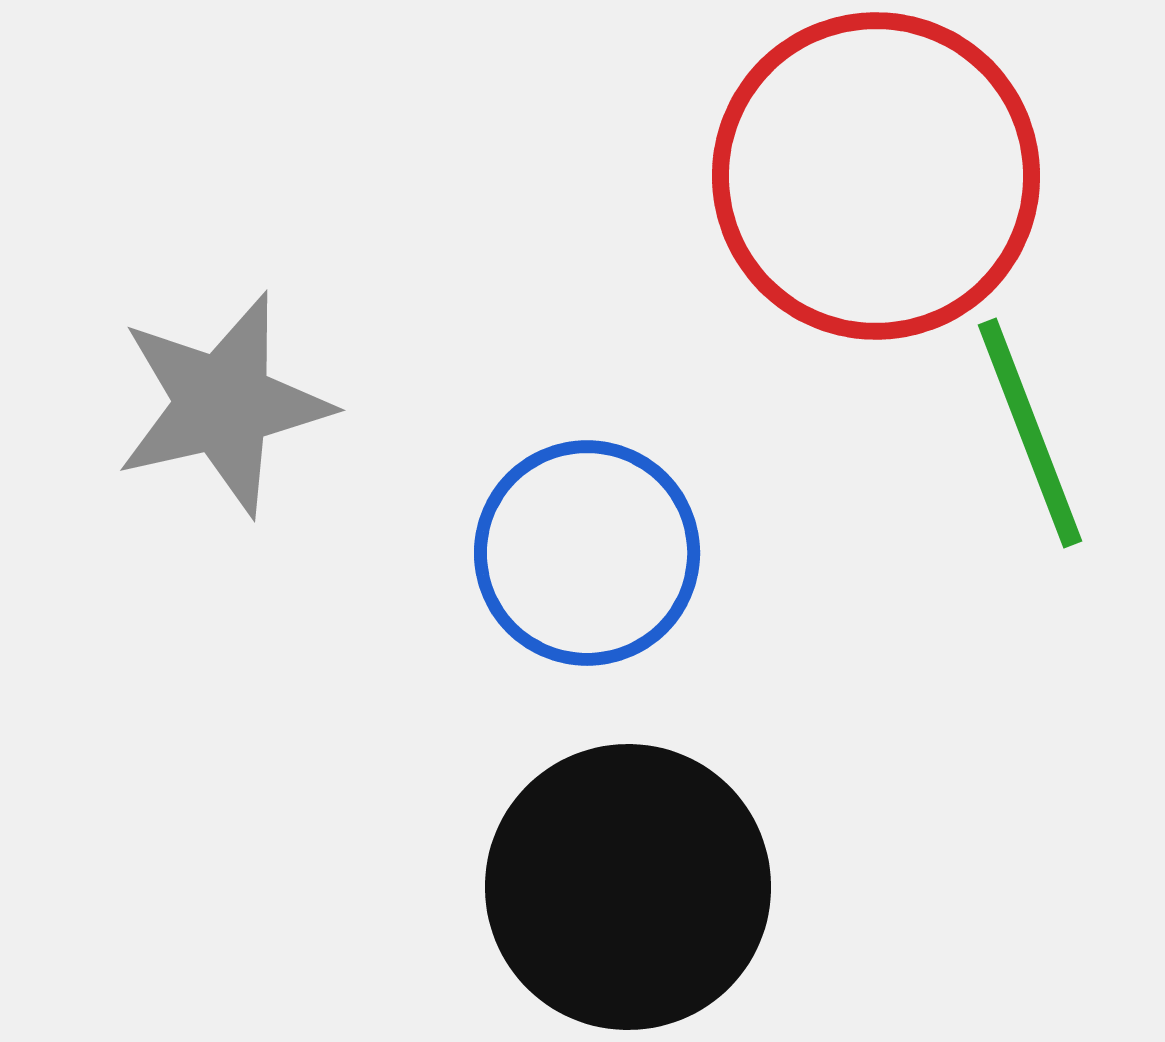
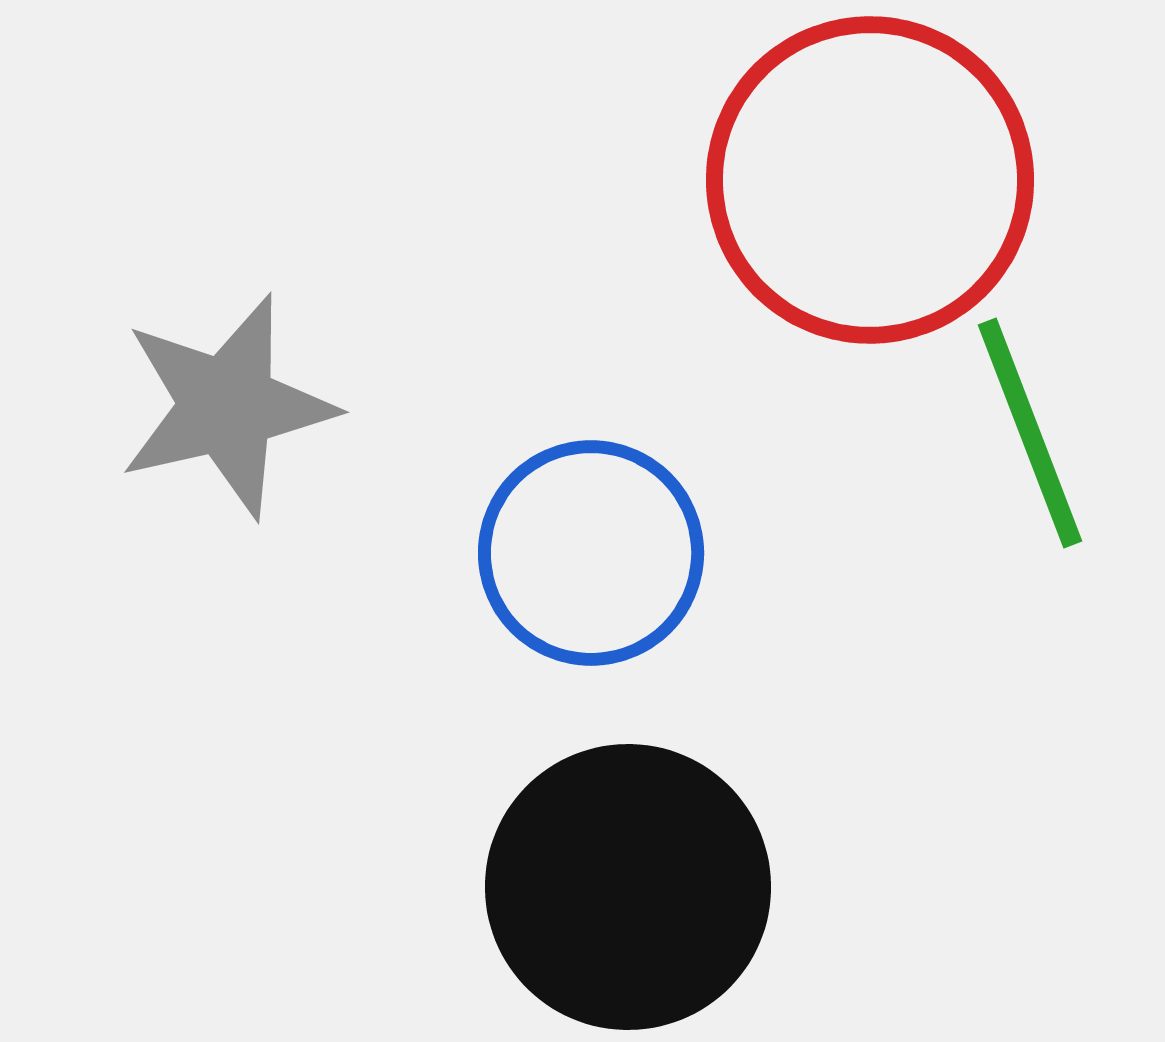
red circle: moved 6 px left, 4 px down
gray star: moved 4 px right, 2 px down
blue circle: moved 4 px right
